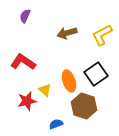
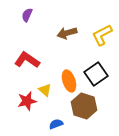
purple semicircle: moved 2 px right, 1 px up
red L-shape: moved 4 px right, 2 px up
